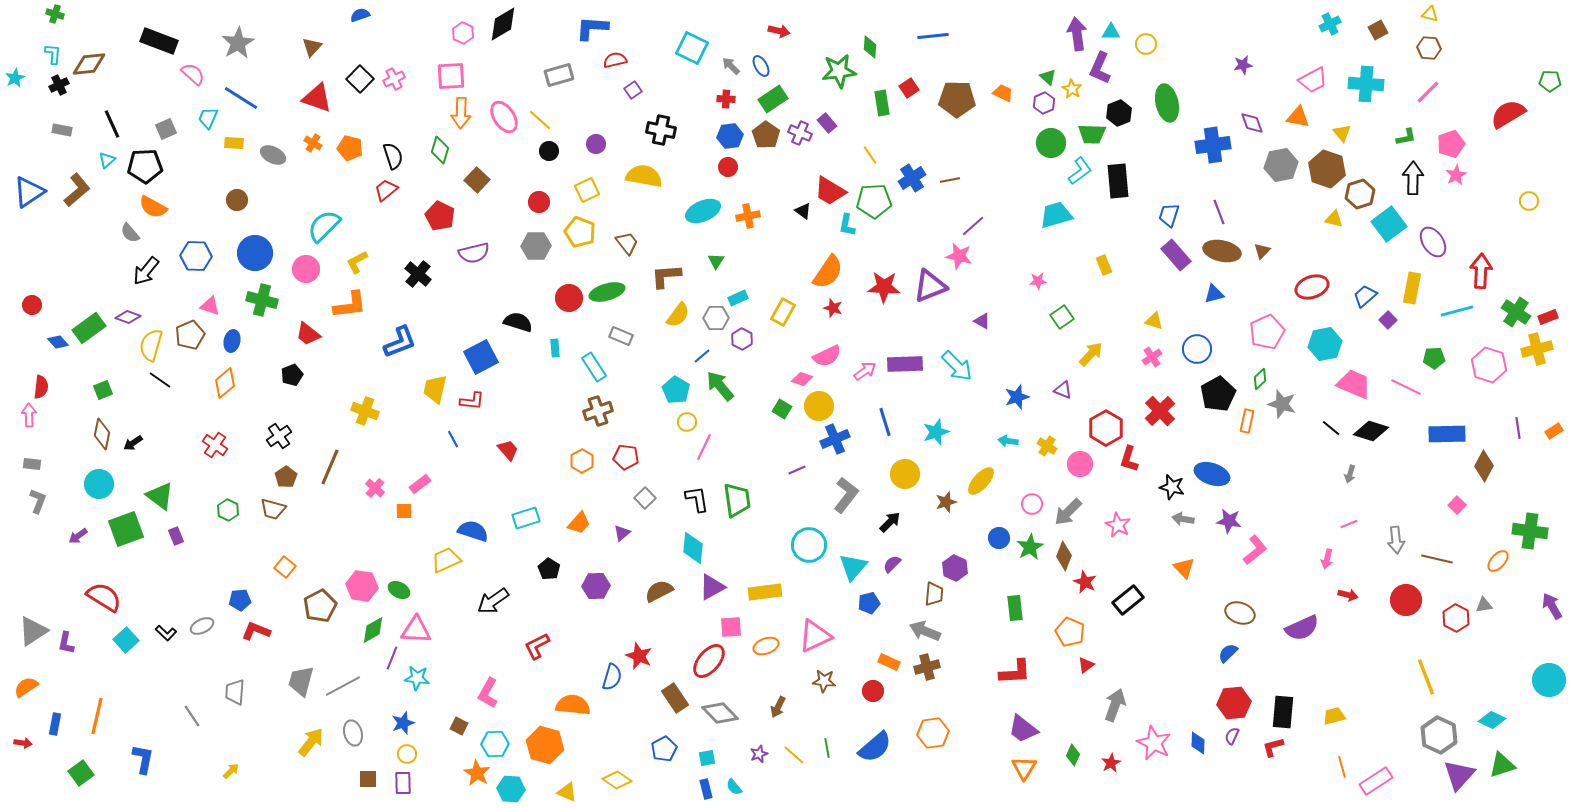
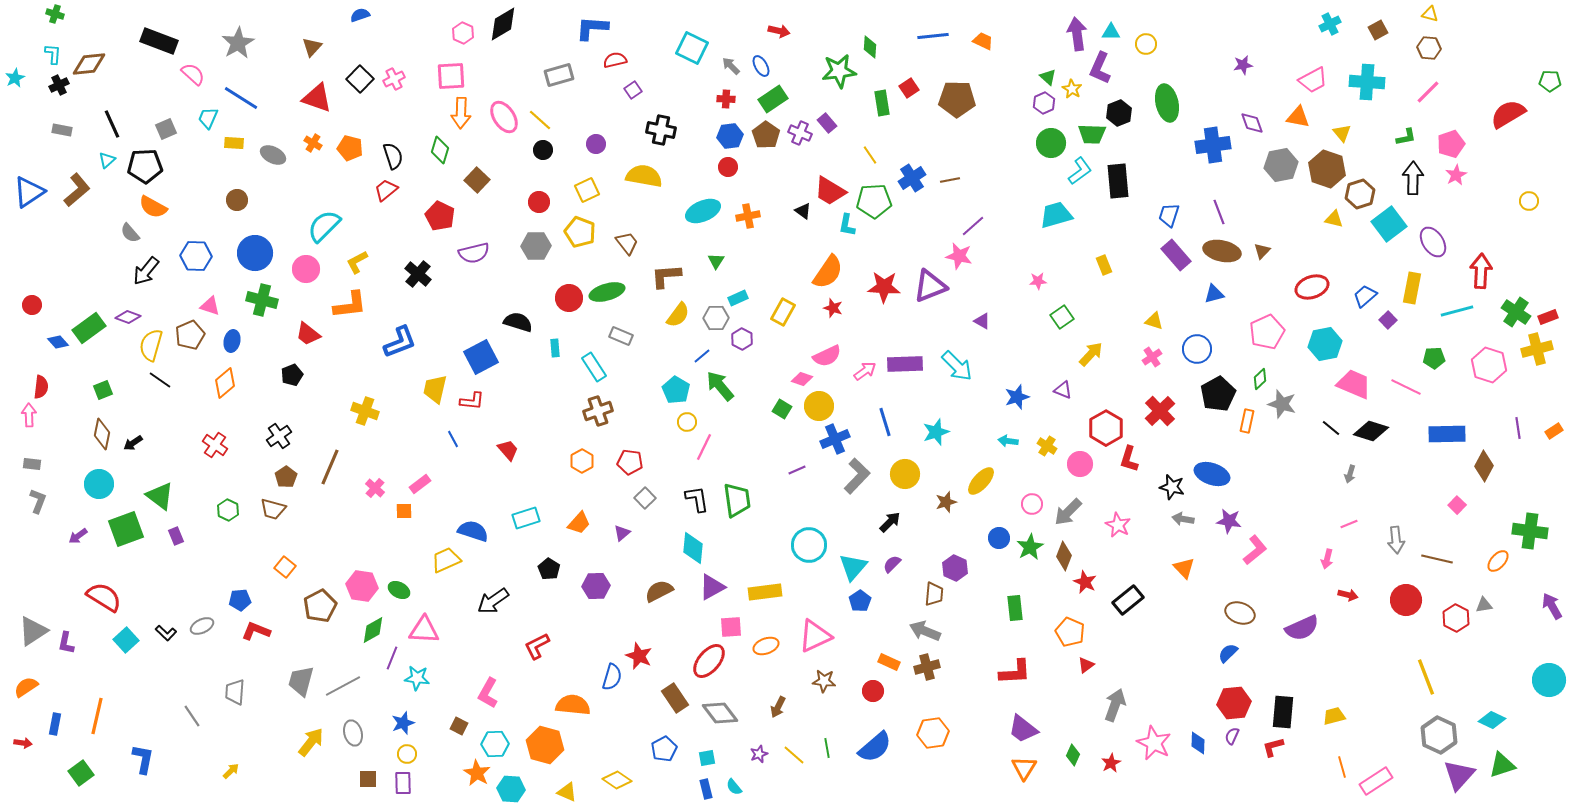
cyan cross at (1366, 84): moved 1 px right, 2 px up
orange trapezoid at (1003, 93): moved 20 px left, 52 px up
black circle at (549, 151): moved 6 px left, 1 px up
red pentagon at (626, 457): moved 4 px right, 5 px down
gray L-shape at (846, 495): moved 11 px right, 19 px up; rotated 6 degrees clockwise
blue pentagon at (869, 603): moved 9 px left, 2 px up; rotated 20 degrees counterclockwise
pink triangle at (416, 630): moved 8 px right
gray diamond at (720, 713): rotated 6 degrees clockwise
